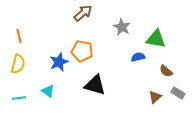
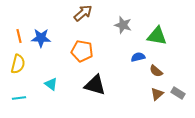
gray star: moved 1 px right, 2 px up; rotated 12 degrees counterclockwise
green triangle: moved 1 px right, 3 px up
blue star: moved 18 px left, 24 px up; rotated 24 degrees clockwise
brown semicircle: moved 10 px left
cyan triangle: moved 3 px right, 7 px up
brown triangle: moved 2 px right, 3 px up
